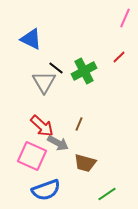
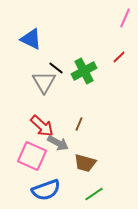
green line: moved 13 px left
